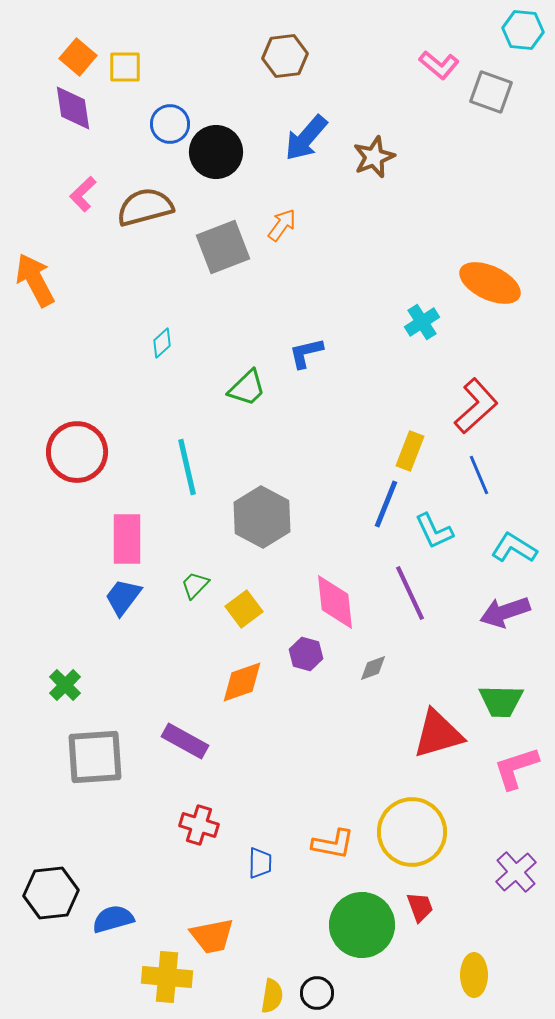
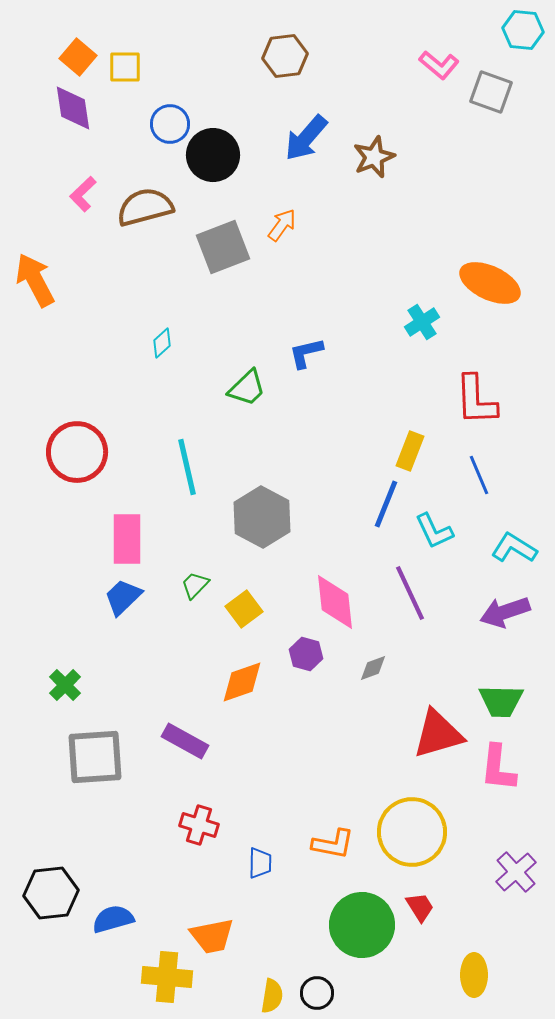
black circle at (216, 152): moved 3 px left, 3 px down
red L-shape at (476, 406): moved 6 px up; rotated 130 degrees clockwise
blue trapezoid at (123, 597): rotated 9 degrees clockwise
pink L-shape at (516, 768): moved 18 px left; rotated 66 degrees counterclockwise
red trapezoid at (420, 907): rotated 12 degrees counterclockwise
